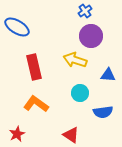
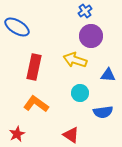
red rectangle: rotated 25 degrees clockwise
